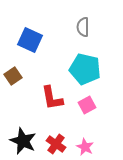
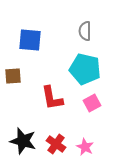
gray semicircle: moved 2 px right, 4 px down
blue square: rotated 20 degrees counterclockwise
brown square: rotated 30 degrees clockwise
pink square: moved 5 px right, 2 px up
black star: rotated 8 degrees counterclockwise
